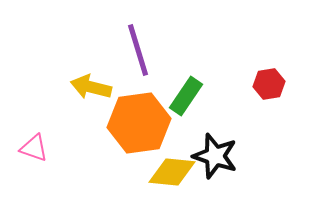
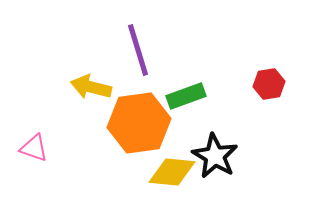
green rectangle: rotated 36 degrees clockwise
black star: rotated 12 degrees clockwise
